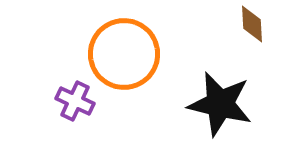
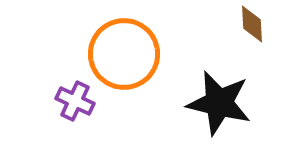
black star: moved 1 px left, 1 px up
